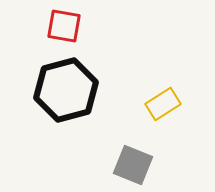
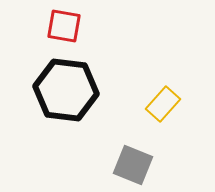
black hexagon: rotated 22 degrees clockwise
yellow rectangle: rotated 16 degrees counterclockwise
